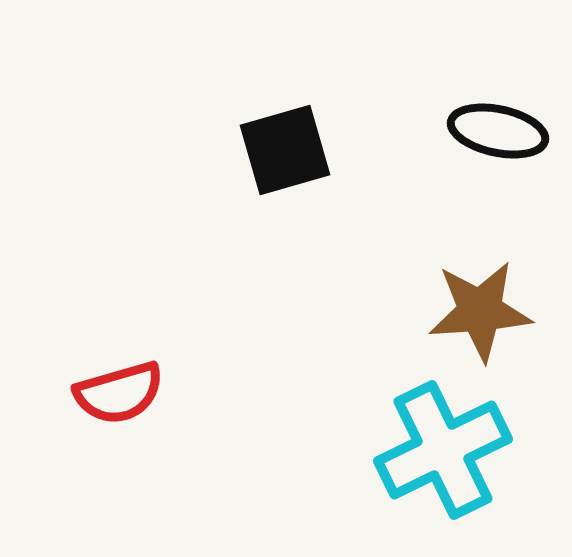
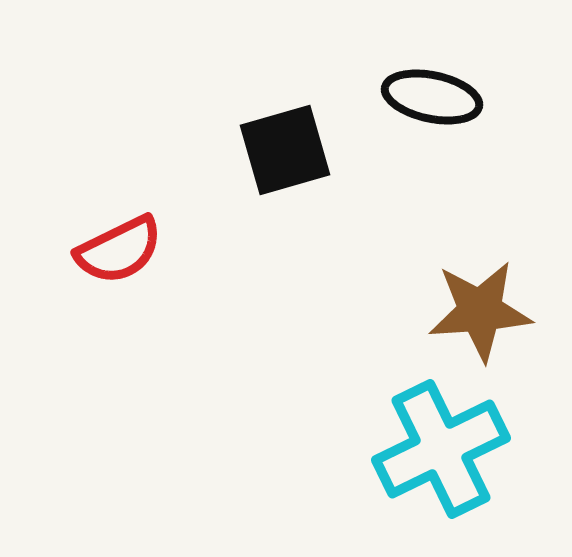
black ellipse: moved 66 px left, 34 px up
red semicircle: moved 143 px up; rotated 10 degrees counterclockwise
cyan cross: moved 2 px left, 1 px up
